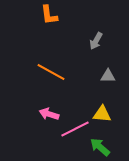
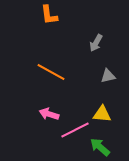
gray arrow: moved 2 px down
gray triangle: rotated 14 degrees counterclockwise
pink line: moved 1 px down
